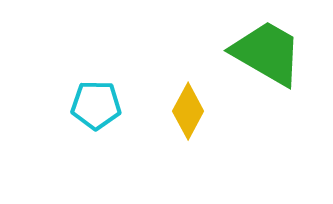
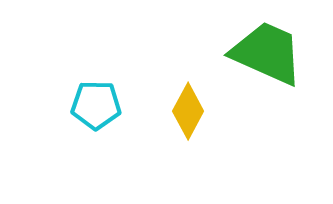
green trapezoid: rotated 6 degrees counterclockwise
